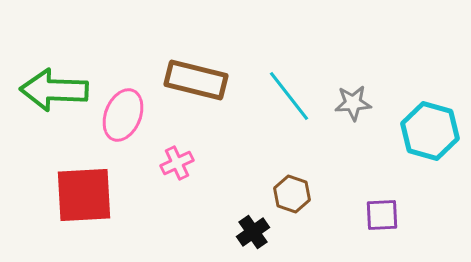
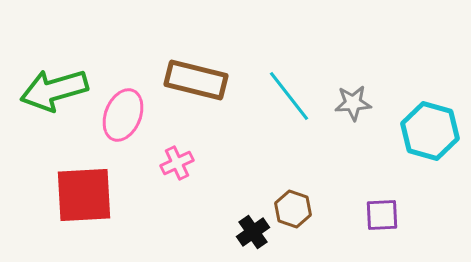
green arrow: rotated 18 degrees counterclockwise
brown hexagon: moved 1 px right, 15 px down
